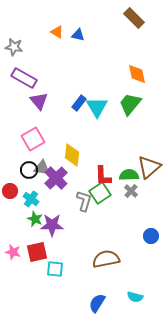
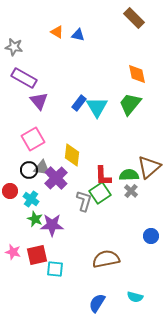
red square: moved 3 px down
